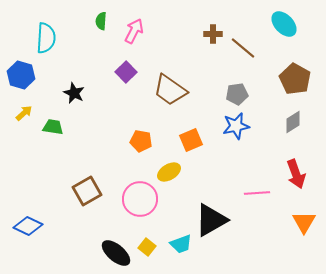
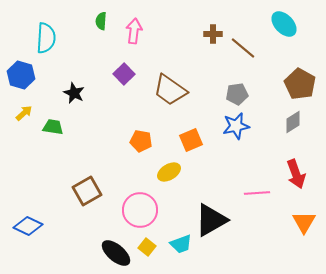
pink arrow: rotated 20 degrees counterclockwise
purple square: moved 2 px left, 2 px down
brown pentagon: moved 5 px right, 5 px down
pink circle: moved 11 px down
